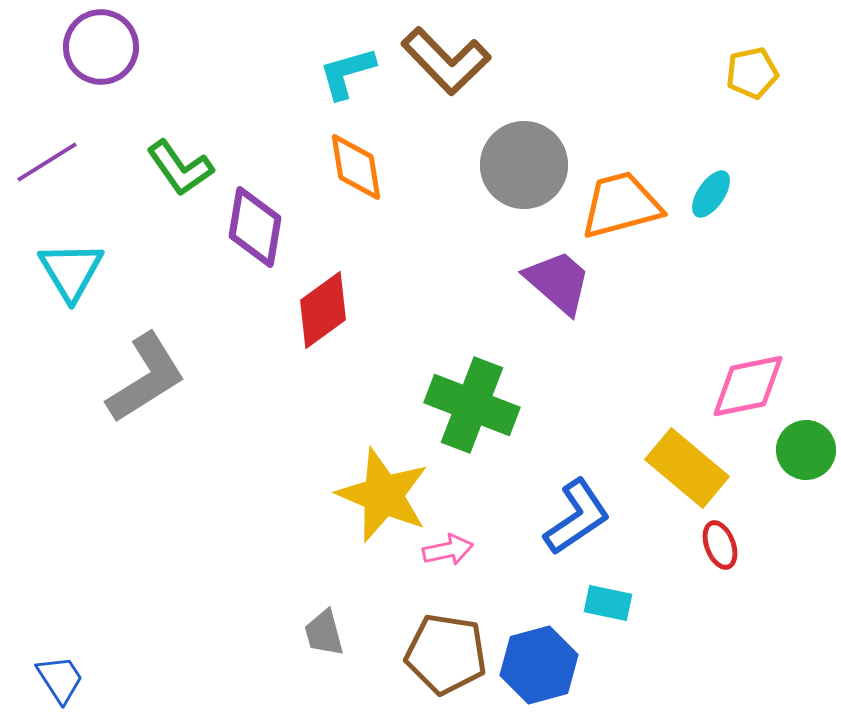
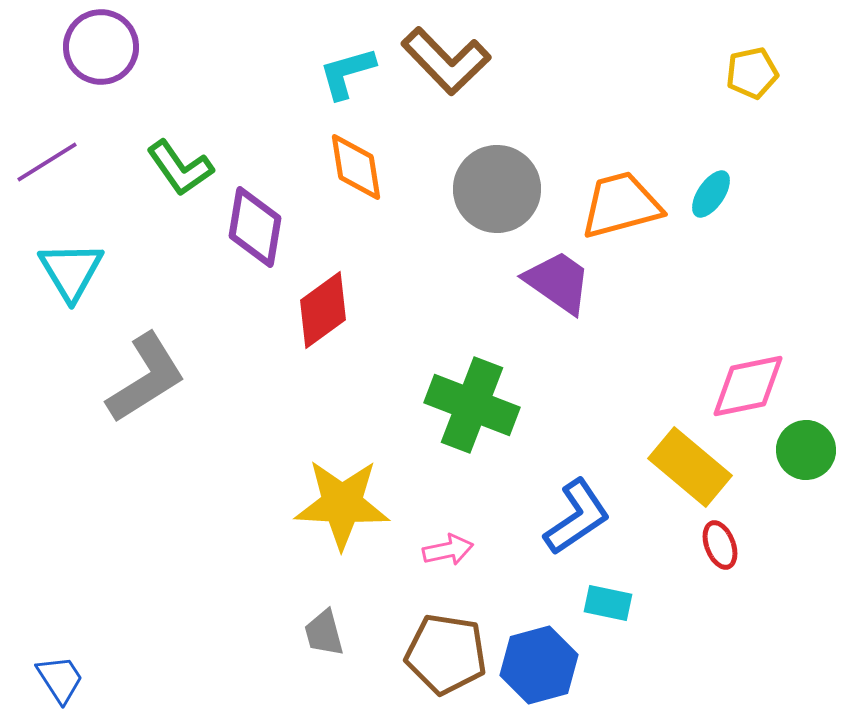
gray circle: moved 27 px left, 24 px down
purple trapezoid: rotated 6 degrees counterclockwise
yellow rectangle: moved 3 px right, 1 px up
yellow star: moved 41 px left, 9 px down; rotated 20 degrees counterclockwise
